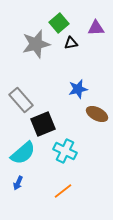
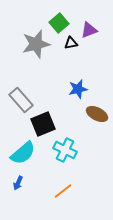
purple triangle: moved 7 px left, 2 px down; rotated 18 degrees counterclockwise
cyan cross: moved 1 px up
